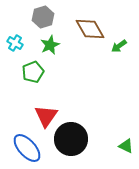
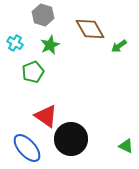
gray hexagon: moved 2 px up; rotated 25 degrees counterclockwise
red triangle: rotated 30 degrees counterclockwise
